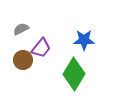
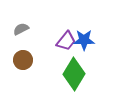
purple trapezoid: moved 25 px right, 7 px up
